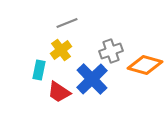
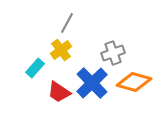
gray line: rotated 40 degrees counterclockwise
gray cross: moved 2 px right, 2 px down
orange diamond: moved 11 px left, 17 px down
cyan rectangle: moved 4 px left, 2 px up; rotated 30 degrees clockwise
blue cross: moved 4 px down
